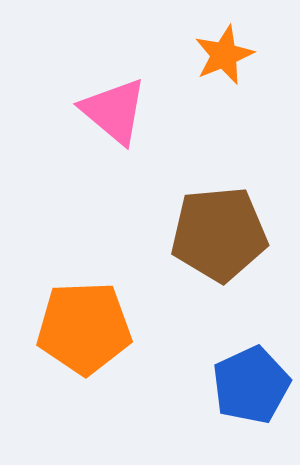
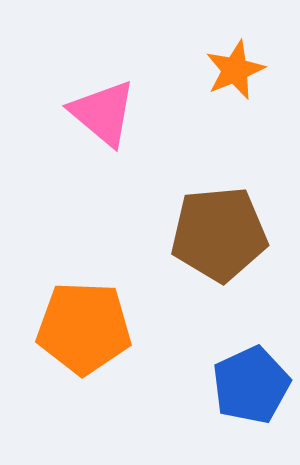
orange star: moved 11 px right, 15 px down
pink triangle: moved 11 px left, 2 px down
orange pentagon: rotated 4 degrees clockwise
